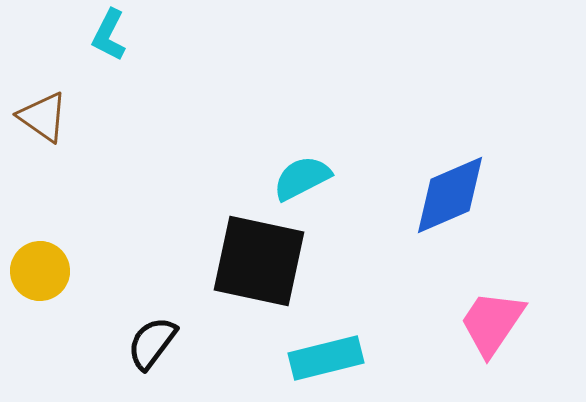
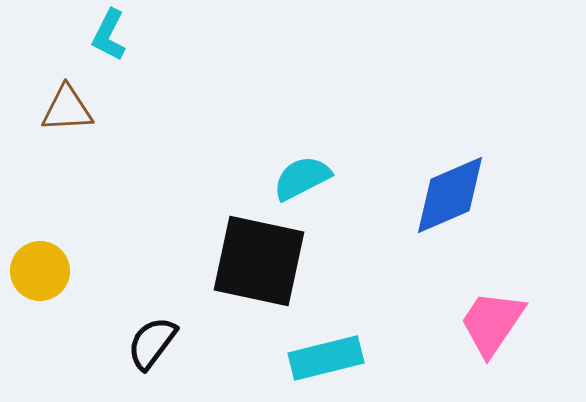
brown triangle: moved 24 px right, 8 px up; rotated 38 degrees counterclockwise
